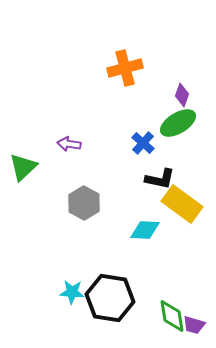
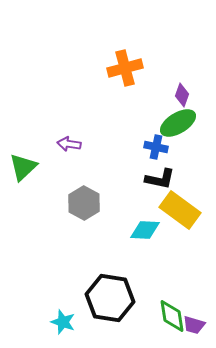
blue cross: moved 13 px right, 4 px down; rotated 30 degrees counterclockwise
yellow rectangle: moved 2 px left, 6 px down
cyan star: moved 9 px left, 30 px down; rotated 15 degrees clockwise
